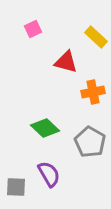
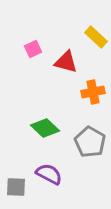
pink square: moved 20 px down
purple semicircle: rotated 32 degrees counterclockwise
